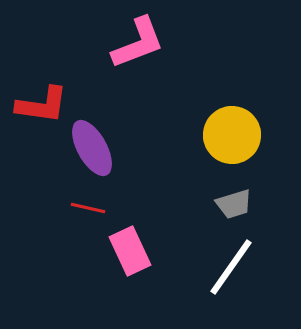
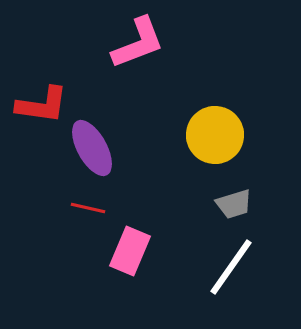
yellow circle: moved 17 px left
pink rectangle: rotated 48 degrees clockwise
